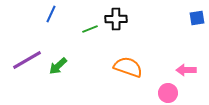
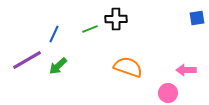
blue line: moved 3 px right, 20 px down
